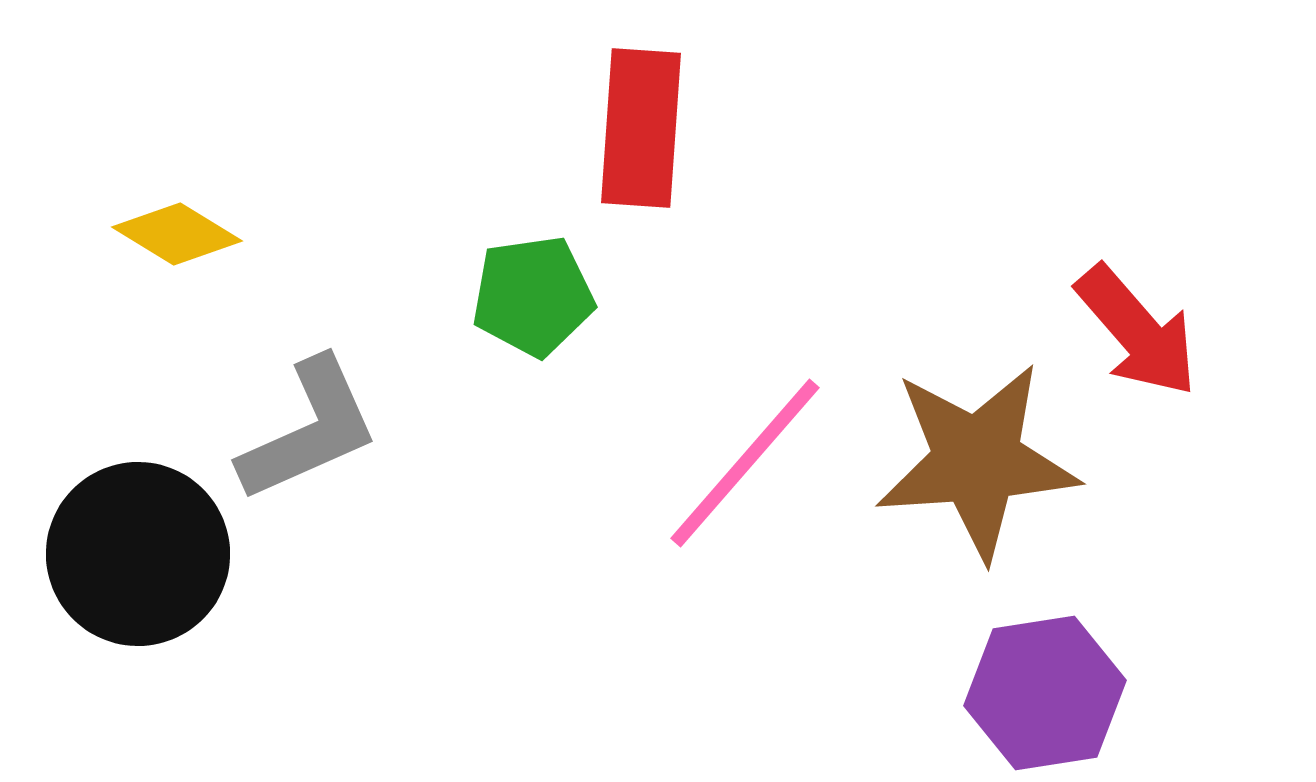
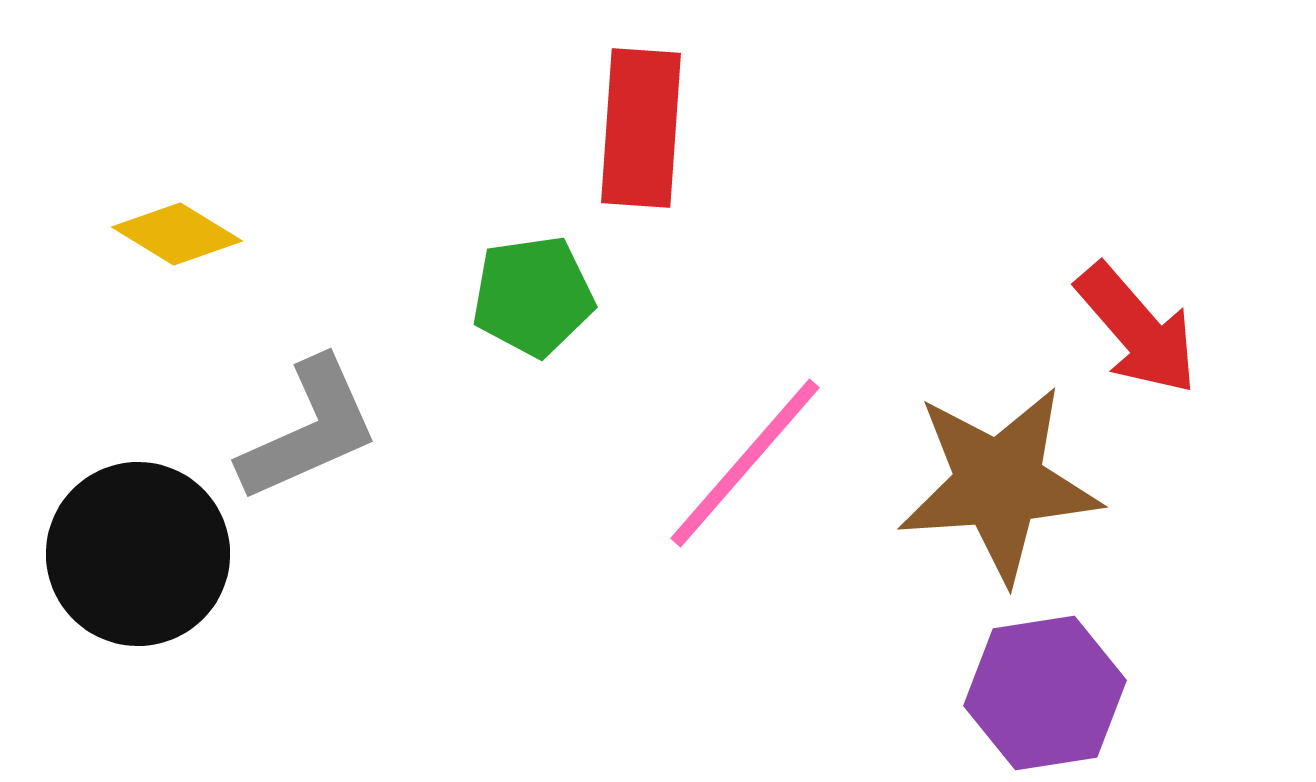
red arrow: moved 2 px up
brown star: moved 22 px right, 23 px down
